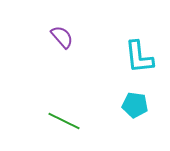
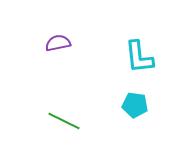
purple semicircle: moved 4 px left, 6 px down; rotated 60 degrees counterclockwise
